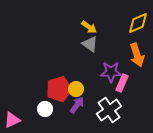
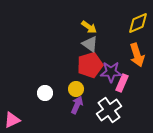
red pentagon: moved 31 px right, 24 px up
purple arrow: rotated 12 degrees counterclockwise
white circle: moved 16 px up
